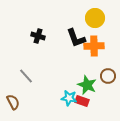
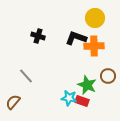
black L-shape: rotated 130 degrees clockwise
brown semicircle: rotated 112 degrees counterclockwise
